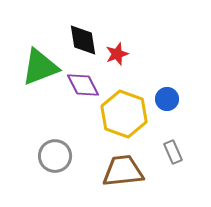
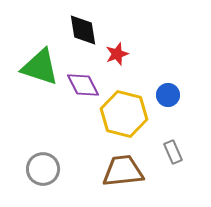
black diamond: moved 10 px up
green triangle: rotated 39 degrees clockwise
blue circle: moved 1 px right, 4 px up
yellow hexagon: rotated 6 degrees counterclockwise
gray circle: moved 12 px left, 13 px down
